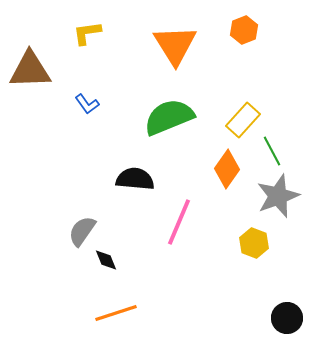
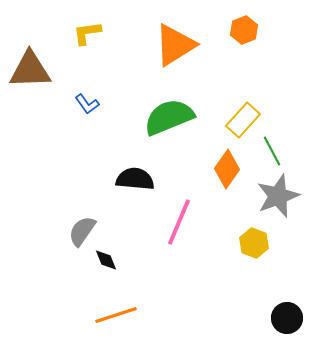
orange triangle: rotated 30 degrees clockwise
orange line: moved 2 px down
